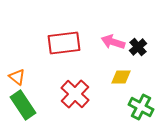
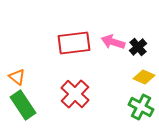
red rectangle: moved 10 px right
yellow diamond: moved 23 px right; rotated 25 degrees clockwise
